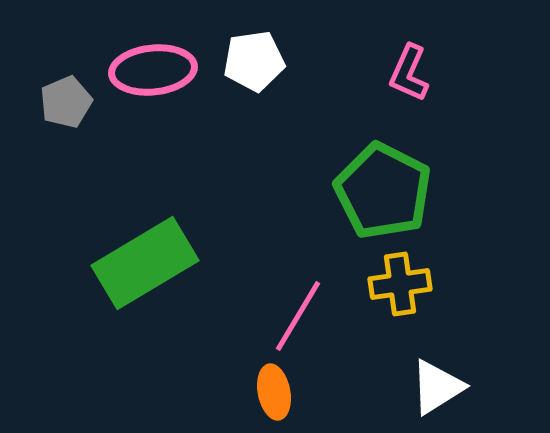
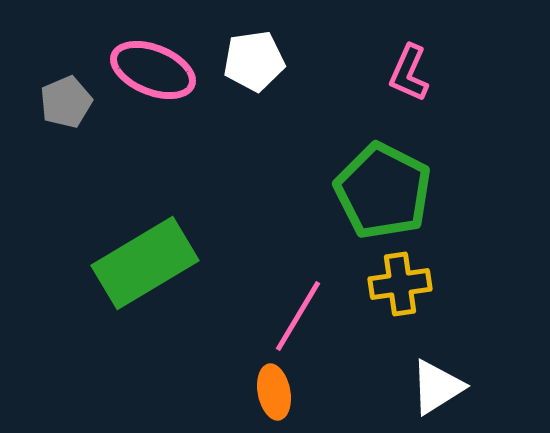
pink ellipse: rotated 28 degrees clockwise
